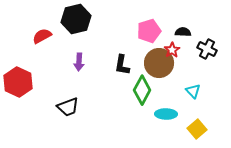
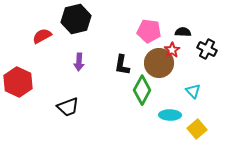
pink pentagon: rotated 25 degrees clockwise
cyan ellipse: moved 4 px right, 1 px down
